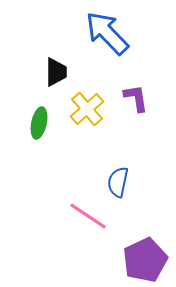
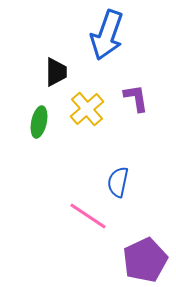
blue arrow: moved 2 px down; rotated 117 degrees counterclockwise
green ellipse: moved 1 px up
